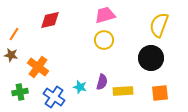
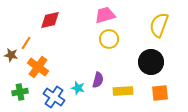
orange line: moved 12 px right, 9 px down
yellow circle: moved 5 px right, 1 px up
black circle: moved 4 px down
purple semicircle: moved 4 px left, 2 px up
cyan star: moved 2 px left, 1 px down
